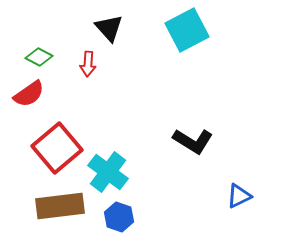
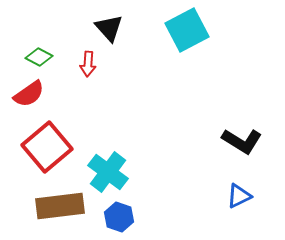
black L-shape: moved 49 px right
red square: moved 10 px left, 1 px up
